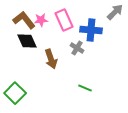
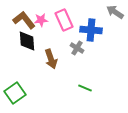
gray arrow: rotated 102 degrees counterclockwise
black diamond: rotated 20 degrees clockwise
green square: rotated 10 degrees clockwise
